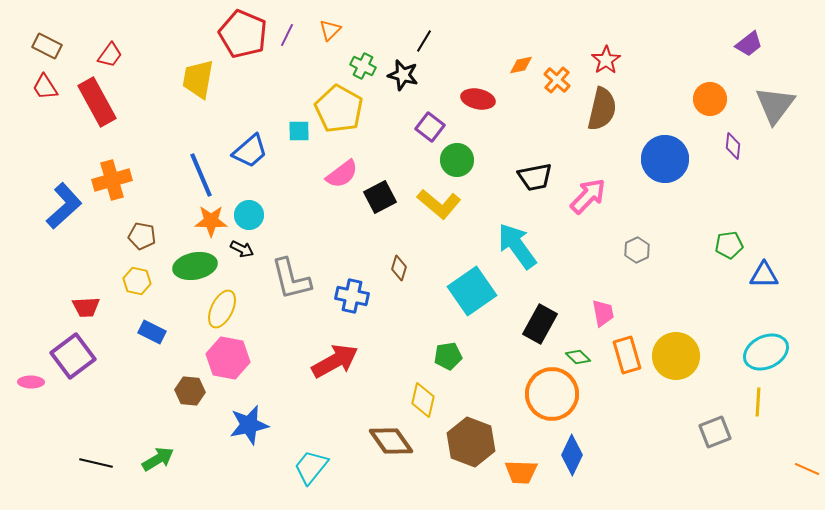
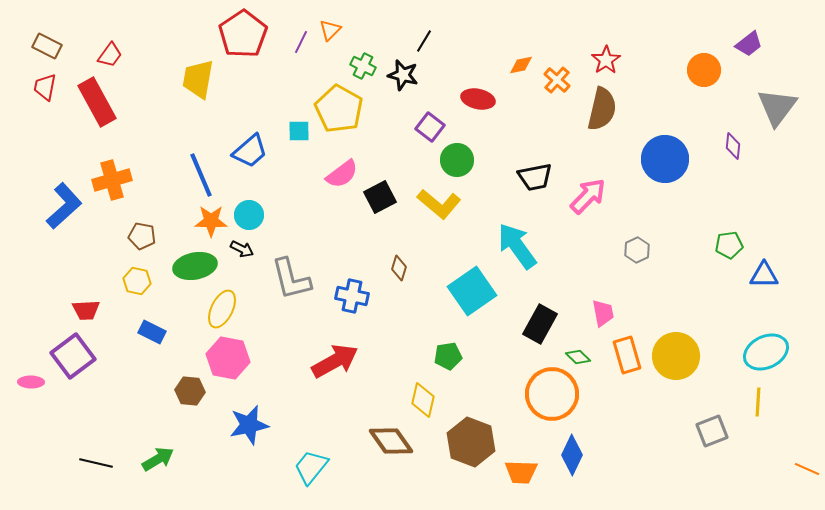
red pentagon at (243, 34): rotated 15 degrees clockwise
purple line at (287, 35): moved 14 px right, 7 px down
red trapezoid at (45, 87): rotated 44 degrees clockwise
orange circle at (710, 99): moved 6 px left, 29 px up
gray triangle at (775, 105): moved 2 px right, 2 px down
red trapezoid at (86, 307): moved 3 px down
gray square at (715, 432): moved 3 px left, 1 px up
